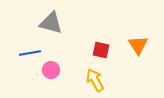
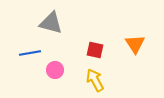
orange triangle: moved 3 px left, 1 px up
red square: moved 6 px left
pink circle: moved 4 px right
